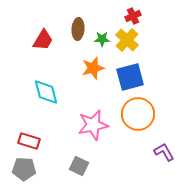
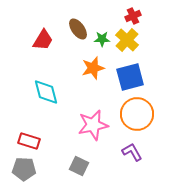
brown ellipse: rotated 40 degrees counterclockwise
orange circle: moved 1 px left
purple L-shape: moved 32 px left
